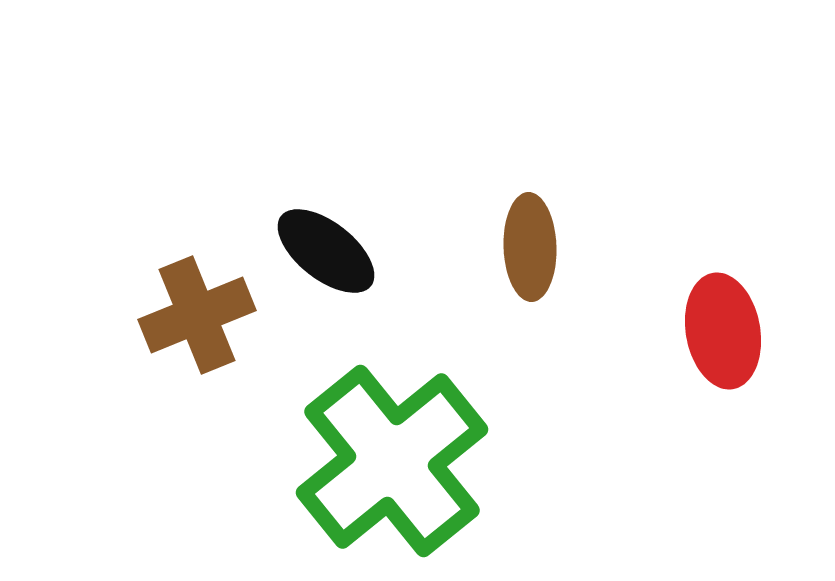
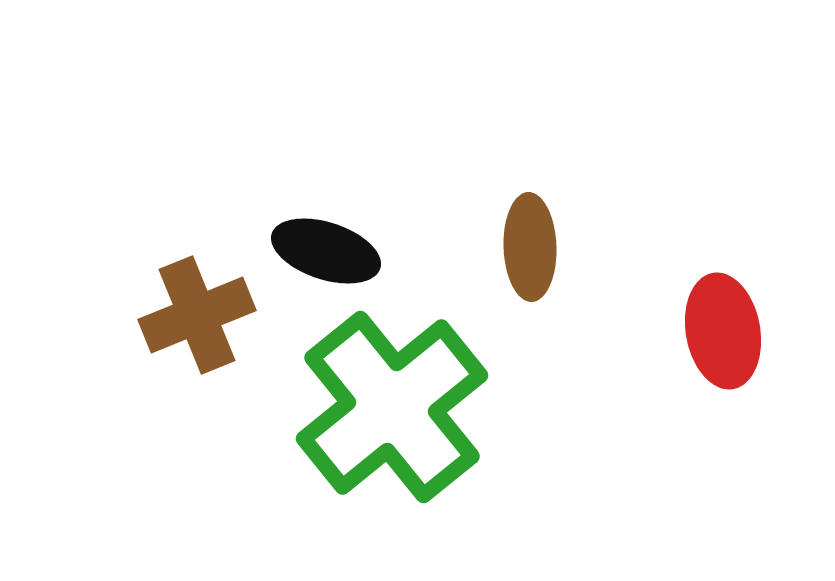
black ellipse: rotated 20 degrees counterclockwise
green cross: moved 54 px up
